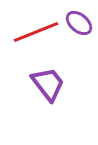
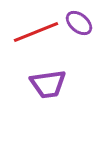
purple trapezoid: rotated 120 degrees clockwise
